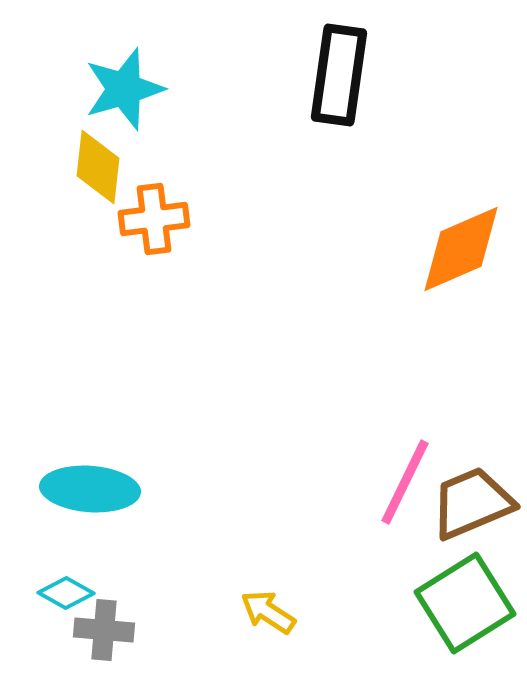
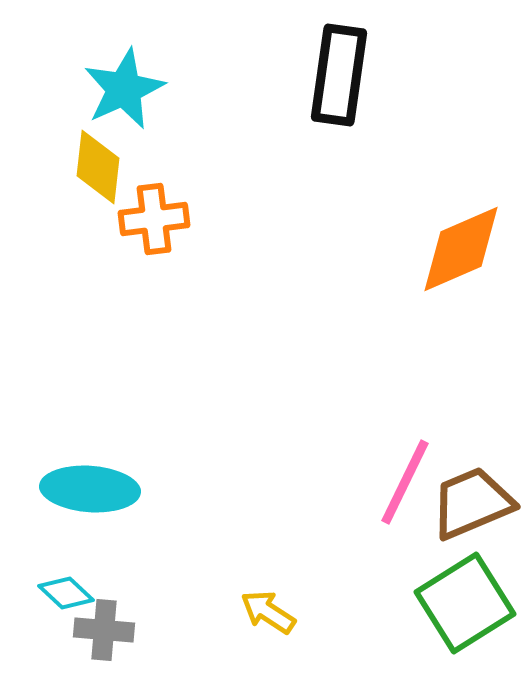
cyan star: rotated 8 degrees counterclockwise
cyan diamond: rotated 14 degrees clockwise
